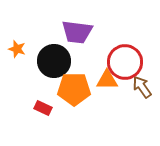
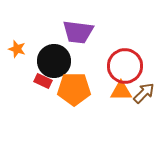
purple trapezoid: moved 1 px right
red circle: moved 4 px down
orange triangle: moved 14 px right, 11 px down
brown arrow: moved 2 px right, 6 px down; rotated 80 degrees clockwise
red rectangle: moved 27 px up
